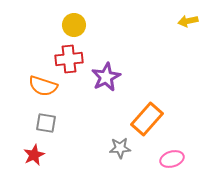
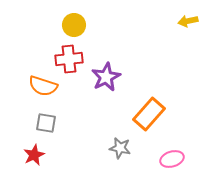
orange rectangle: moved 2 px right, 5 px up
gray star: rotated 15 degrees clockwise
